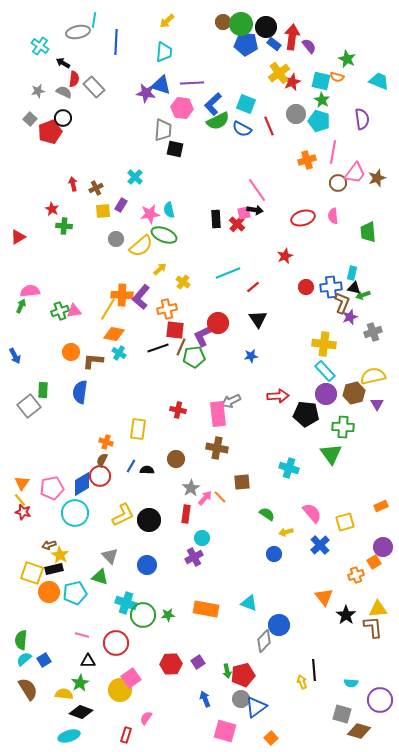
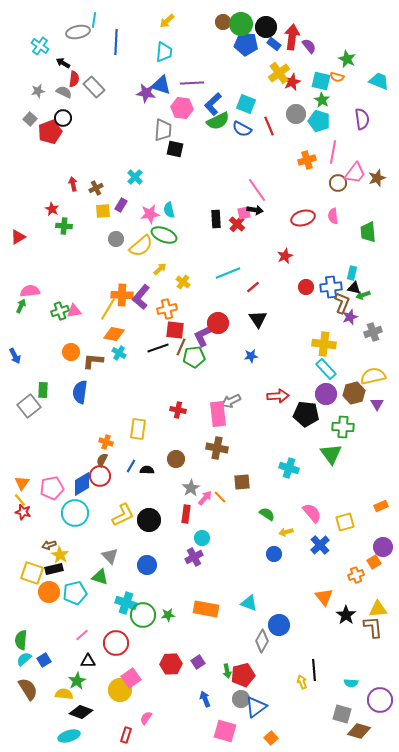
cyan rectangle at (325, 371): moved 1 px right, 2 px up
pink line at (82, 635): rotated 56 degrees counterclockwise
gray diamond at (264, 641): moved 2 px left; rotated 15 degrees counterclockwise
green star at (80, 683): moved 3 px left, 2 px up
